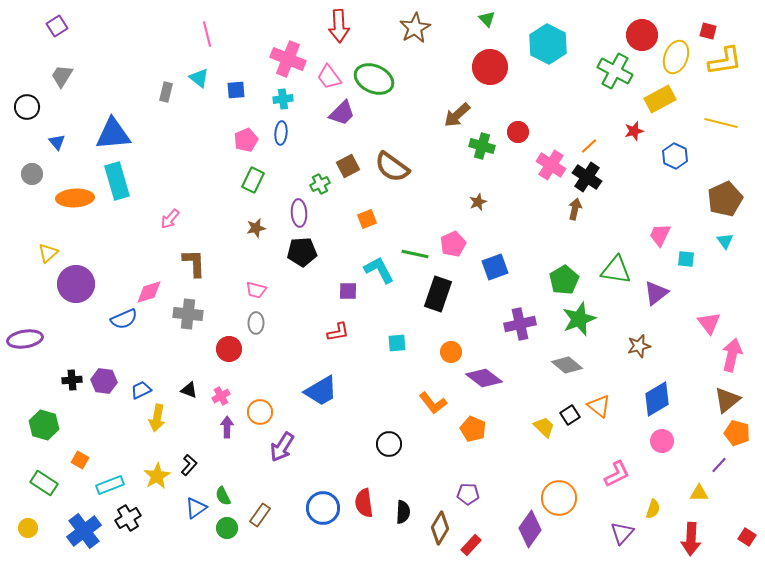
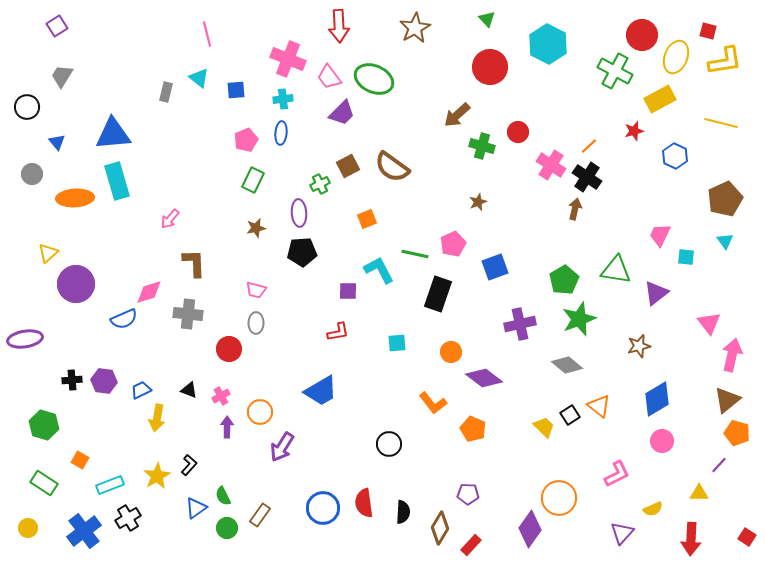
cyan square at (686, 259): moved 2 px up
yellow semicircle at (653, 509): rotated 48 degrees clockwise
